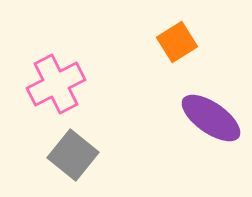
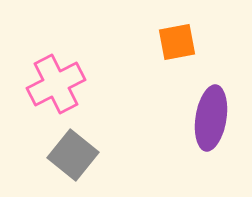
orange square: rotated 21 degrees clockwise
purple ellipse: rotated 64 degrees clockwise
